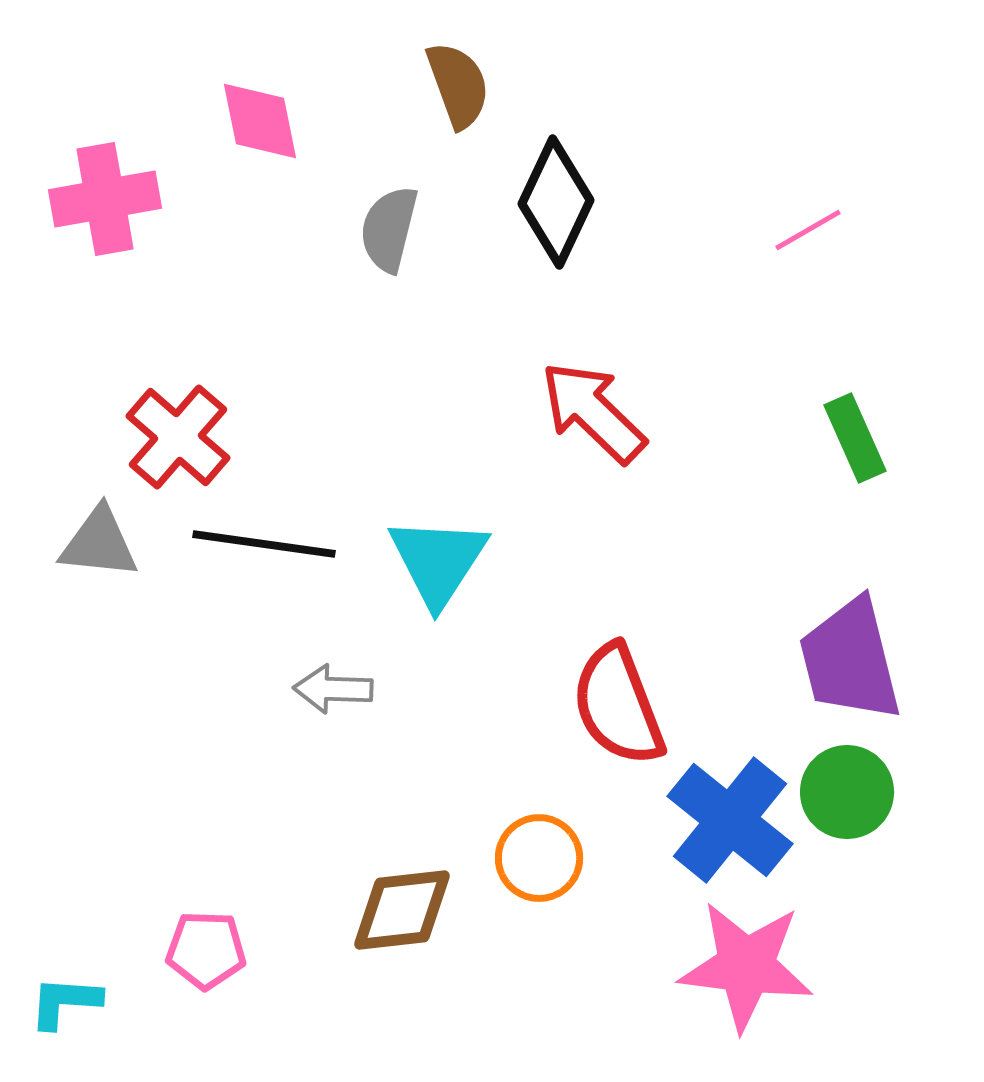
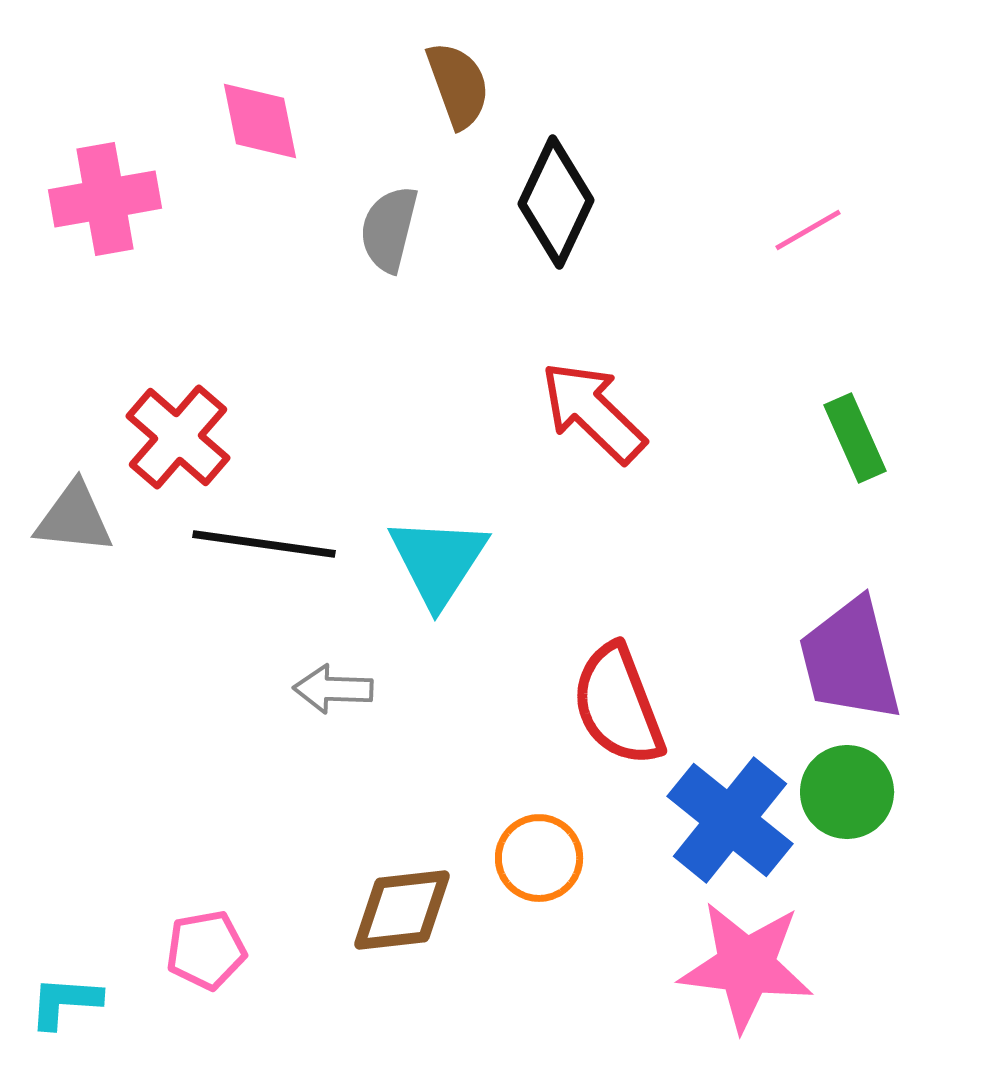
gray triangle: moved 25 px left, 25 px up
pink pentagon: rotated 12 degrees counterclockwise
